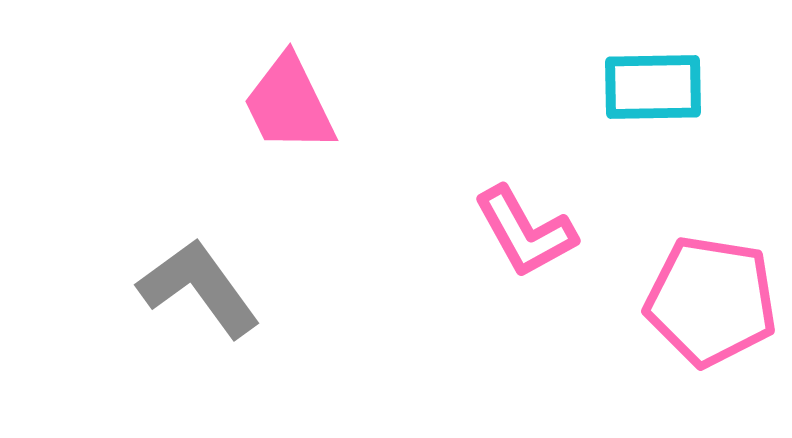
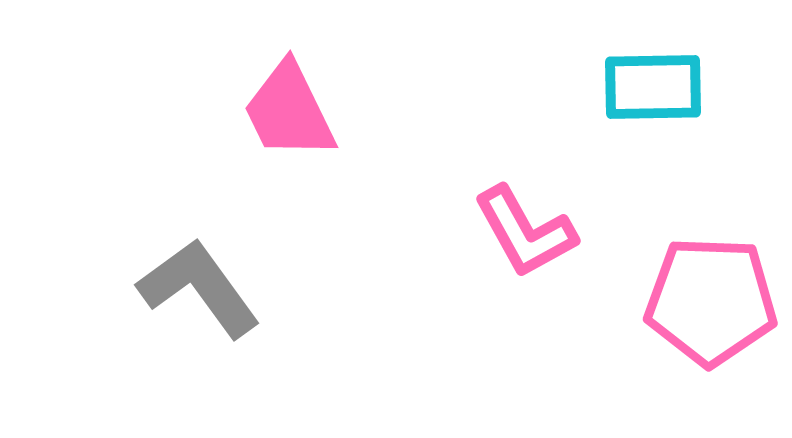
pink trapezoid: moved 7 px down
pink pentagon: rotated 7 degrees counterclockwise
